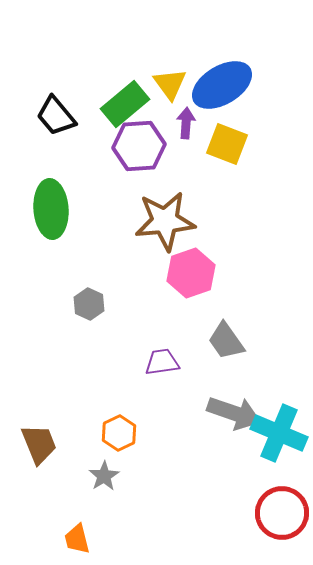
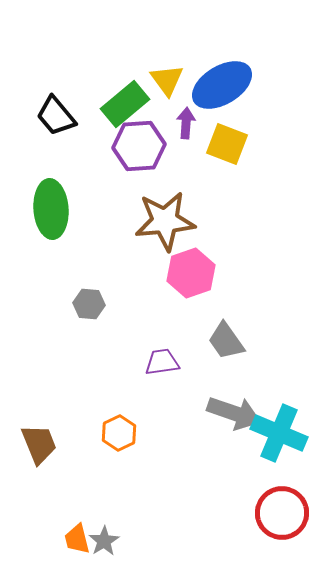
yellow triangle: moved 3 px left, 4 px up
gray hexagon: rotated 20 degrees counterclockwise
gray star: moved 65 px down
